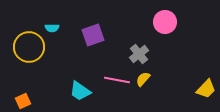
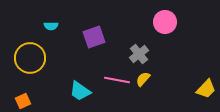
cyan semicircle: moved 1 px left, 2 px up
purple square: moved 1 px right, 2 px down
yellow circle: moved 1 px right, 11 px down
